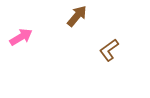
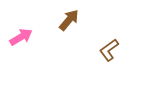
brown arrow: moved 8 px left, 4 px down
